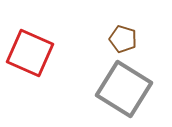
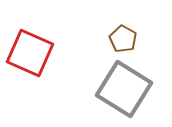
brown pentagon: rotated 12 degrees clockwise
